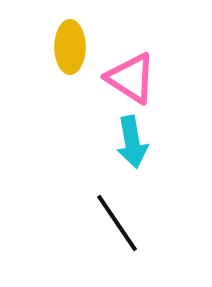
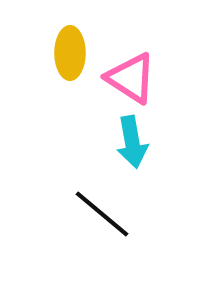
yellow ellipse: moved 6 px down
black line: moved 15 px left, 9 px up; rotated 16 degrees counterclockwise
